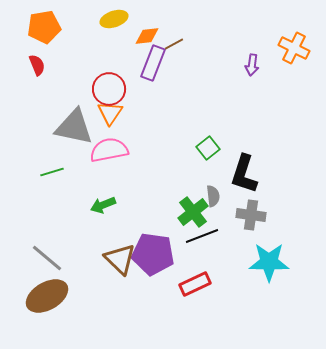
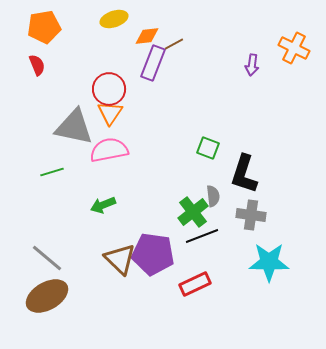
green square: rotated 30 degrees counterclockwise
